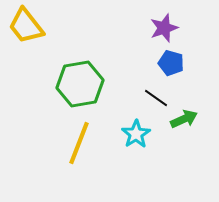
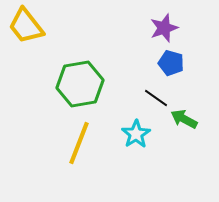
green arrow: rotated 128 degrees counterclockwise
